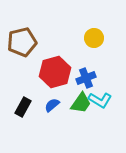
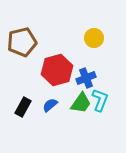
red hexagon: moved 2 px right, 2 px up
cyan L-shape: rotated 100 degrees counterclockwise
blue semicircle: moved 2 px left
